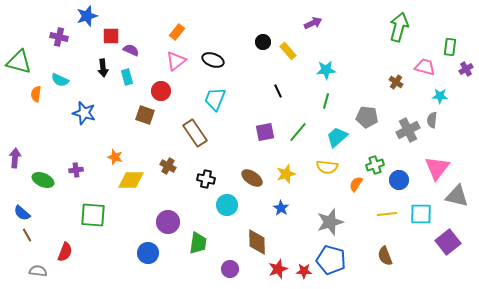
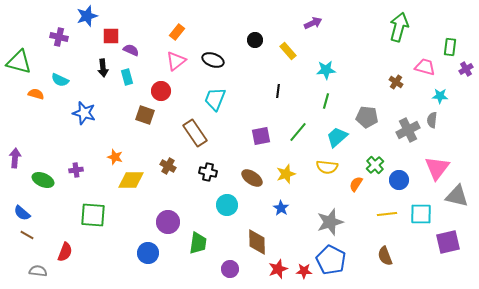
black circle at (263, 42): moved 8 px left, 2 px up
black line at (278, 91): rotated 32 degrees clockwise
orange semicircle at (36, 94): rotated 98 degrees clockwise
purple square at (265, 132): moved 4 px left, 4 px down
green cross at (375, 165): rotated 24 degrees counterclockwise
black cross at (206, 179): moved 2 px right, 7 px up
brown line at (27, 235): rotated 32 degrees counterclockwise
purple square at (448, 242): rotated 25 degrees clockwise
blue pentagon at (331, 260): rotated 12 degrees clockwise
